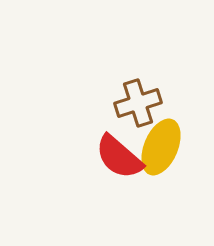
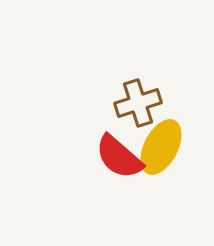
yellow ellipse: rotated 4 degrees clockwise
